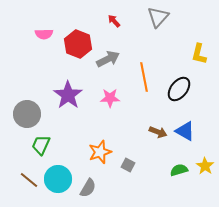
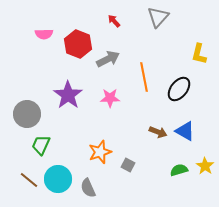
gray semicircle: rotated 126 degrees clockwise
